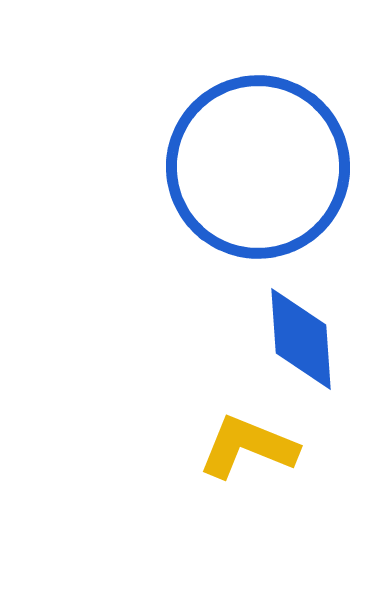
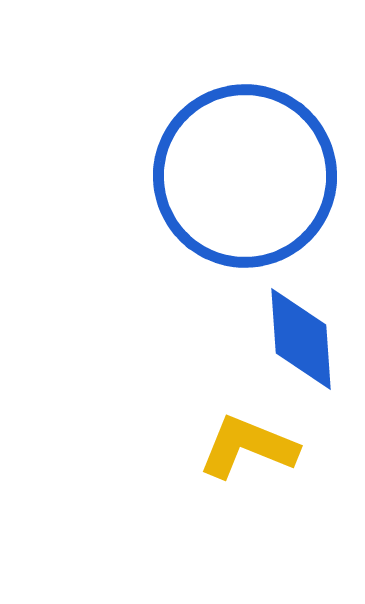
blue circle: moved 13 px left, 9 px down
